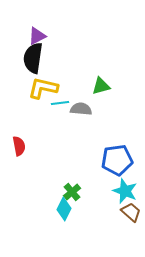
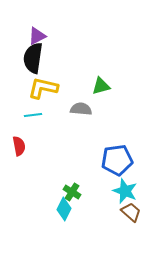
cyan line: moved 27 px left, 12 px down
green cross: rotated 18 degrees counterclockwise
